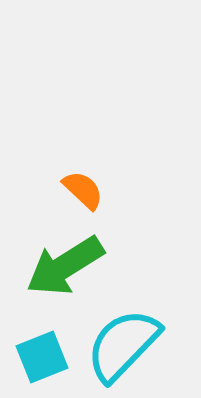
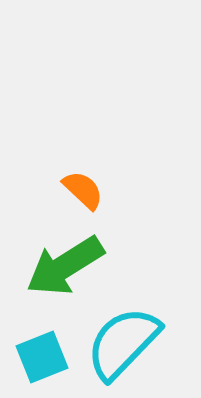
cyan semicircle: moved 2 px up
